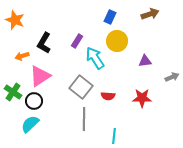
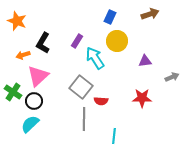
orange star: moved 2 px right, 1 px down
black L-shape: moved 1 px left
orange arrow: moved 1 px right, 1 px up
pink triangle: moved 2 px left; rotated 10 degrees counterclockwise
red semicircle: moved 7 px left, 5 px down
